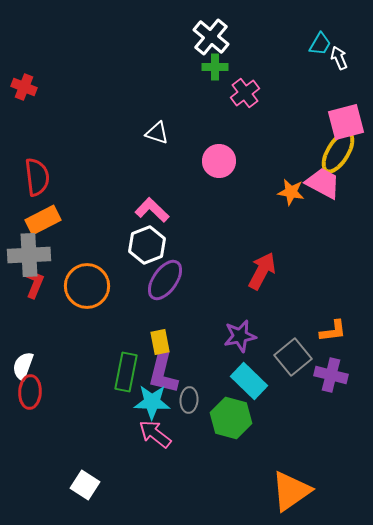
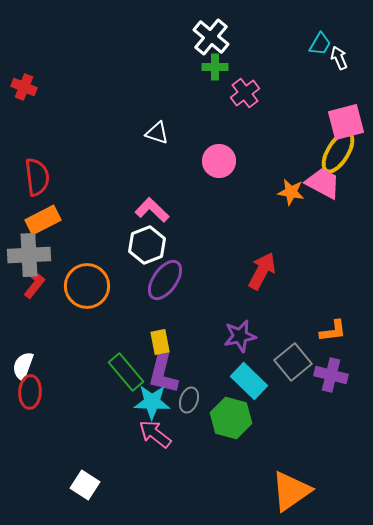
red L-shape: rotated 16 degrees clockwise
gray square: moved 5 px down
green rectangle: rotated 51 degrees counterclockwise
gray ellipse: rotated 15 degrees clockwise
